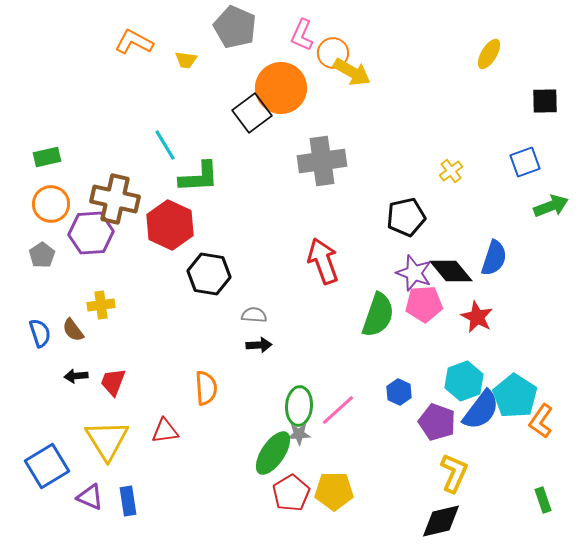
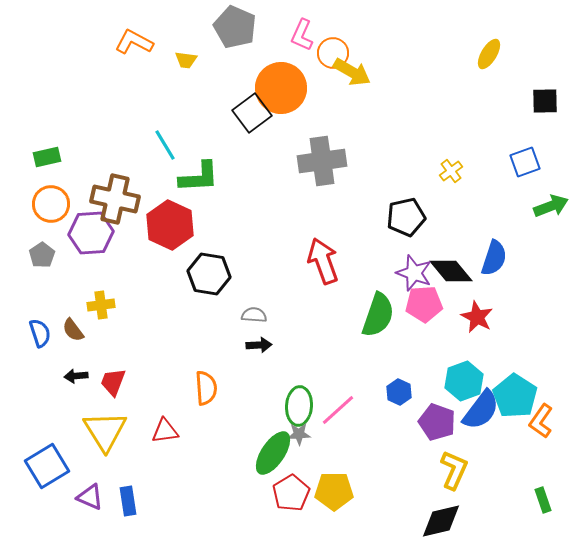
yellow triangle at (107, 440): moved 2 px left, 9 px up
yellow L-shape at (454, 473): moved 3 px up
